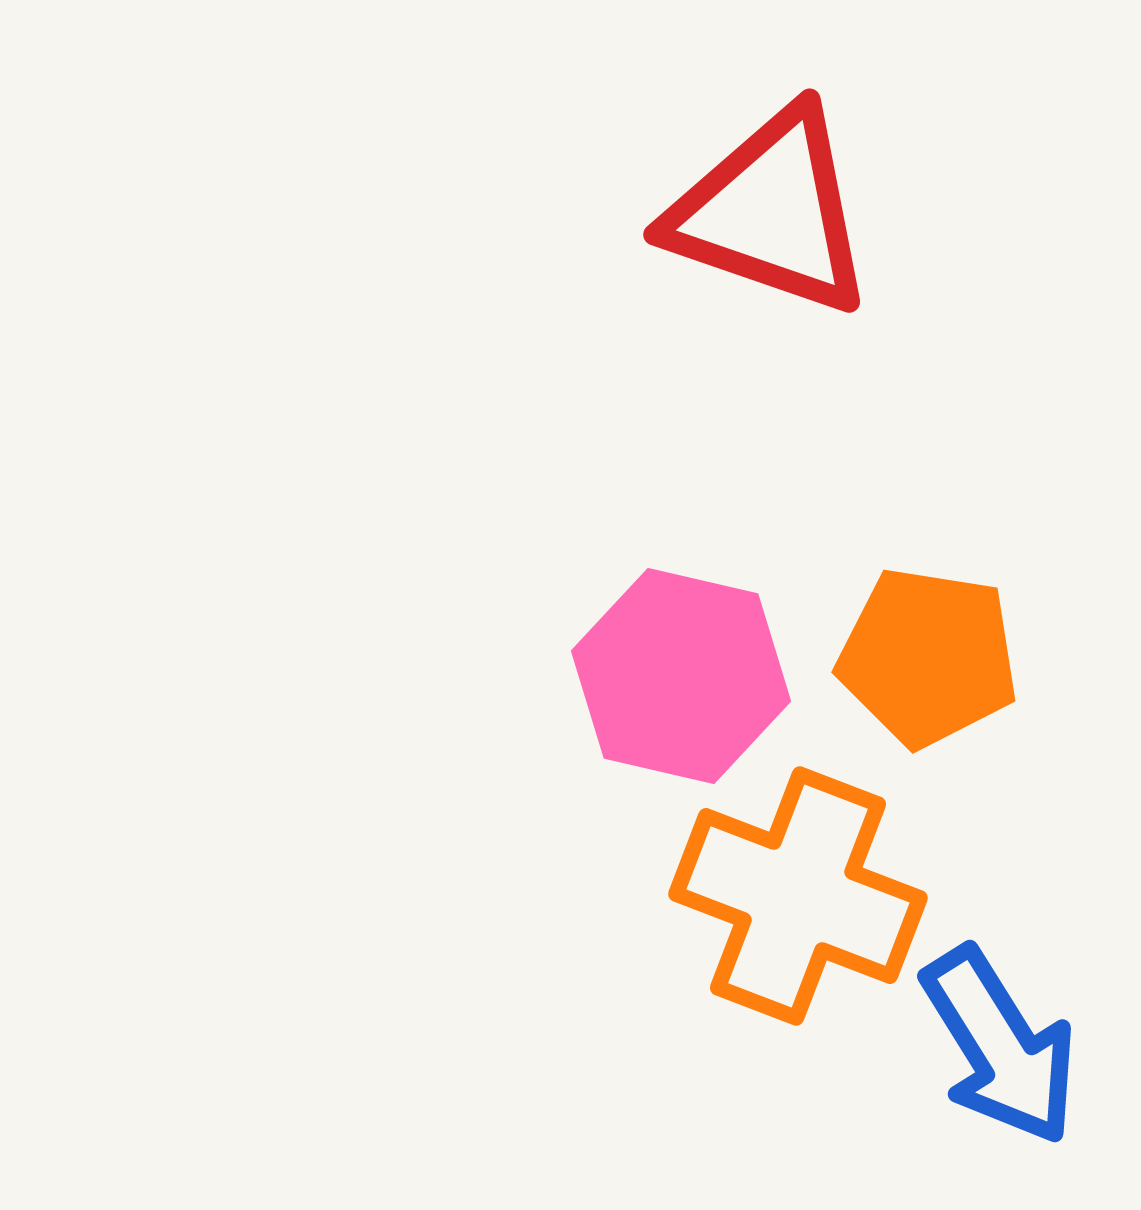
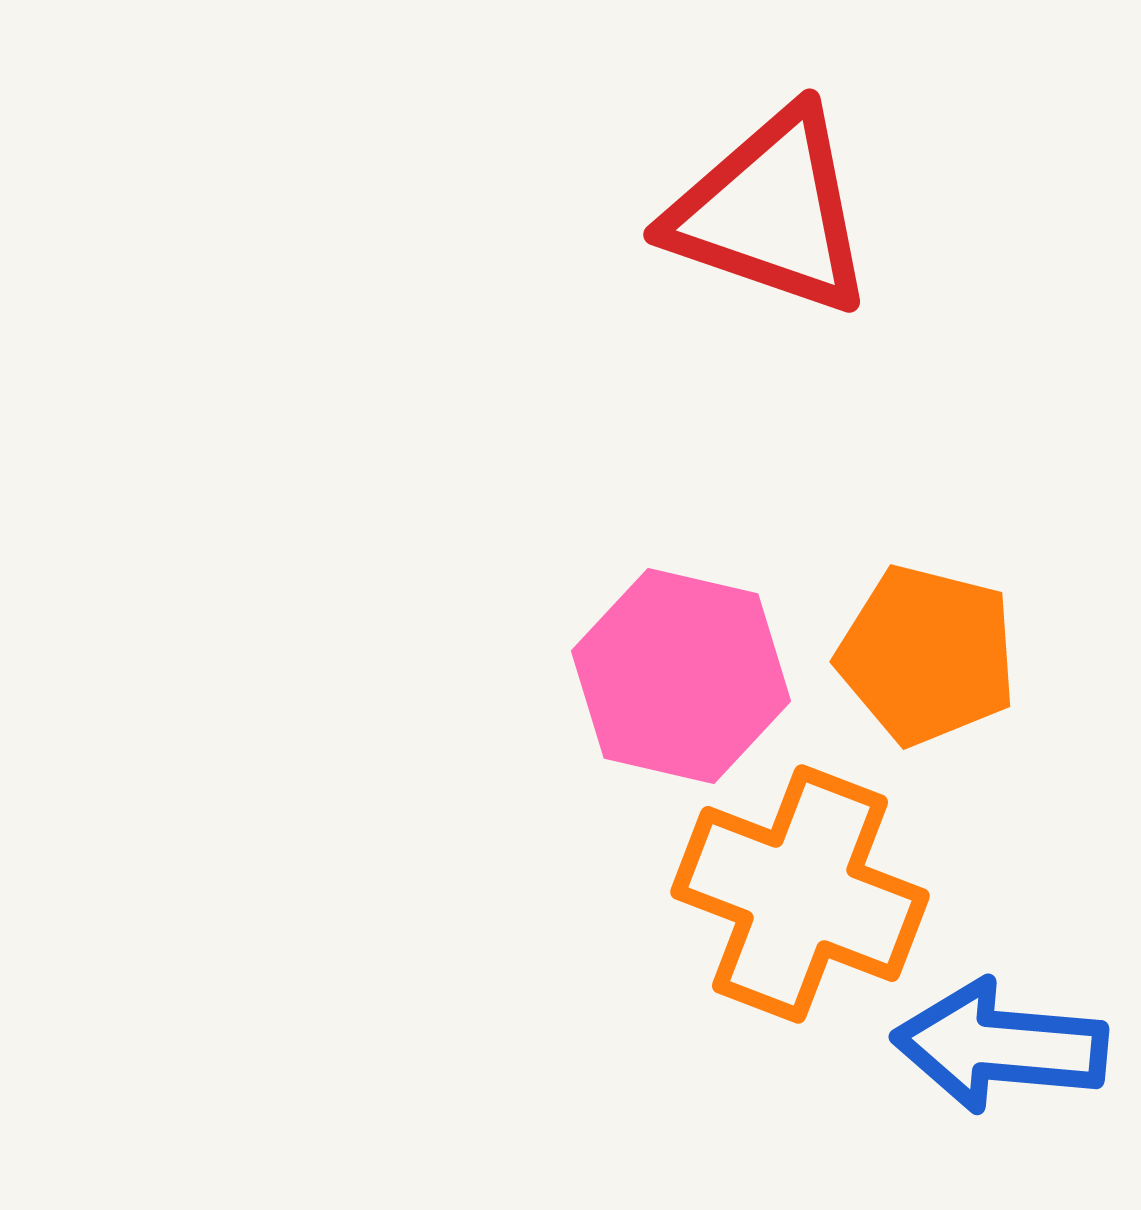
orange pentagon: moved 1 px left, 2 px up; rotated 5 degrees clockwise
orange cross: moved 2 px right, 2 px up
blue arrow: rotated 127 degrees clockwise
